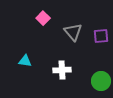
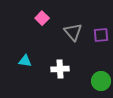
pink square: moved 1 px left
purple square: moved 1 px up
white cross: moved 2 px left, 1 px up
